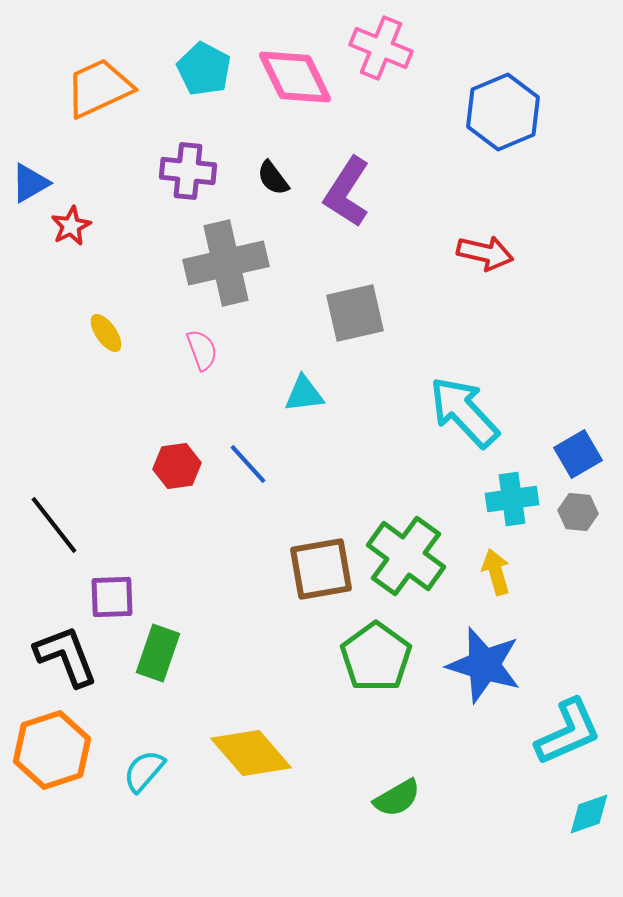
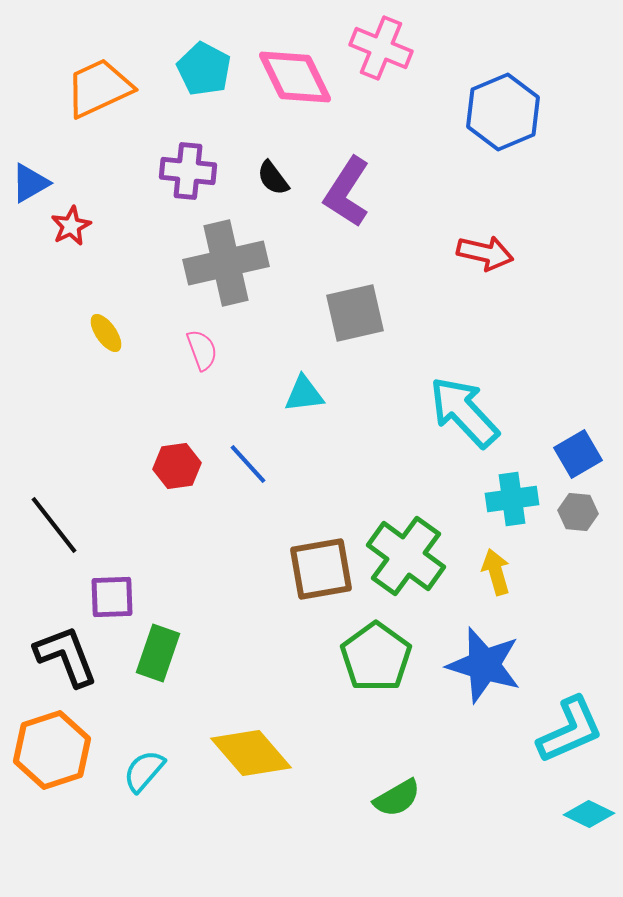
cyan L-shape: moved 2 px right, 2 px up
cyan diamond: rotated 45 degrees clockwise
